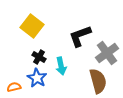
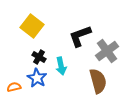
gray cross: moved 2 px up
